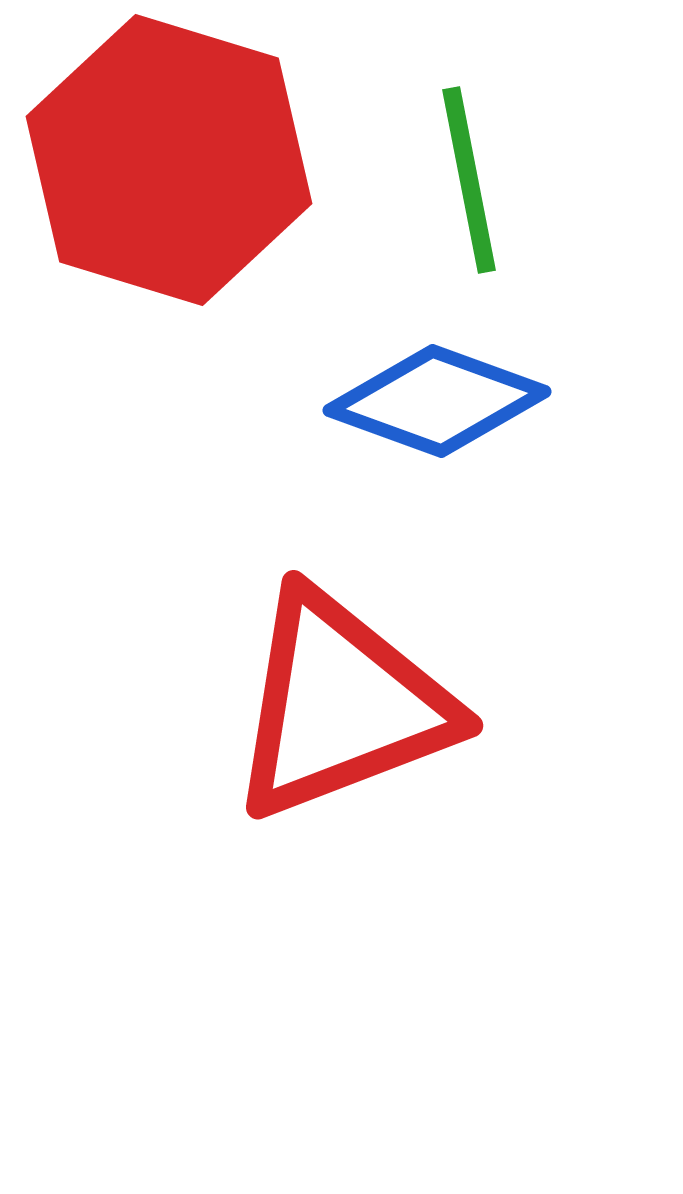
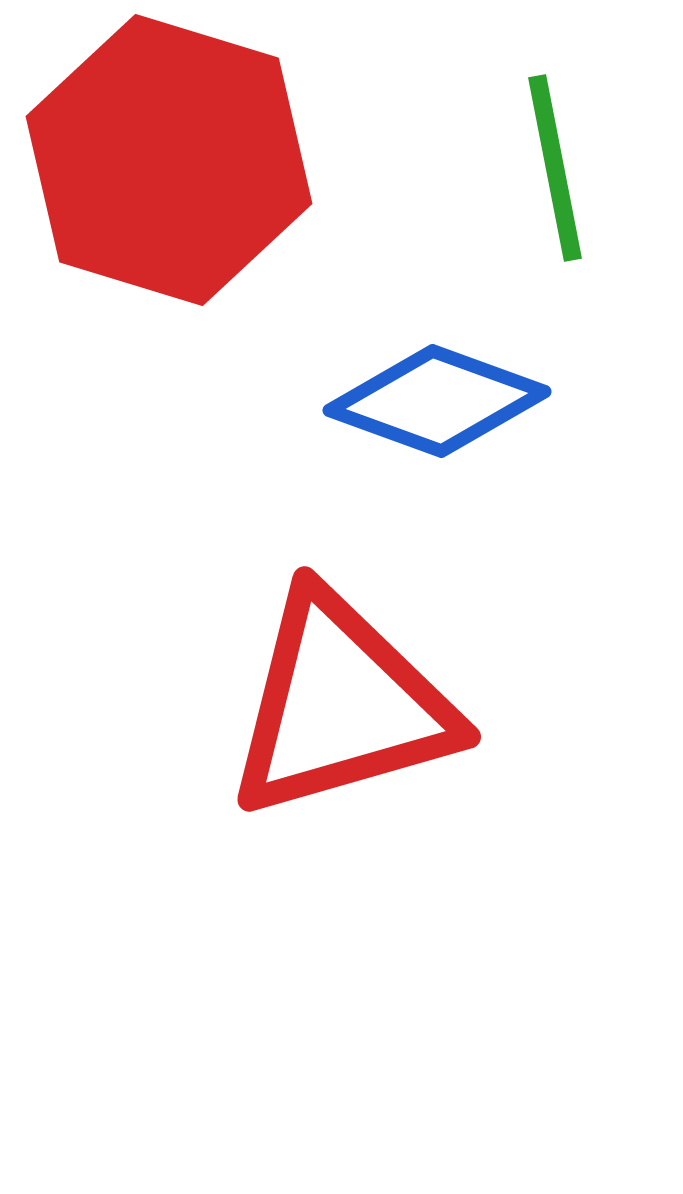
green line: moved 86 px right, 12 px up
red triangle: rotated 5 degrees clockwise
